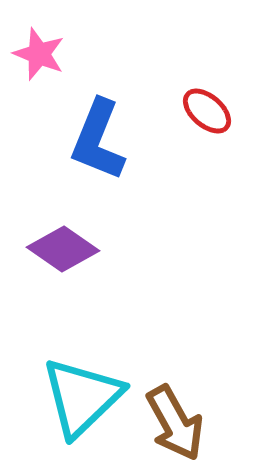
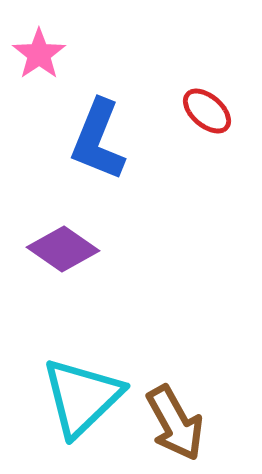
pink star: rotated 16 degrees clockwise
